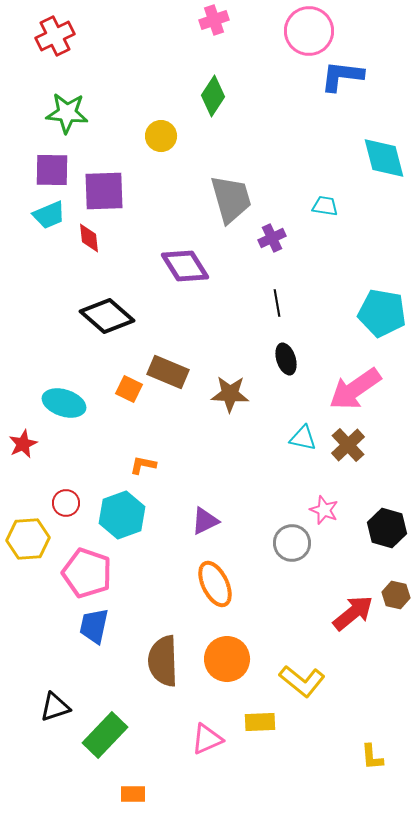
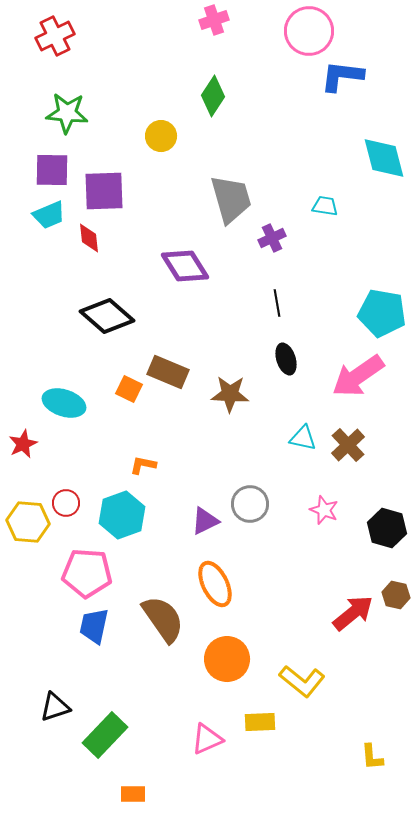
pink arrow at (355, 389): moved 3 px right, 13 px up
yellow hexagon at (28, 539): moved 17 px up; rotated 9 degrees clockwise
gray circle at (292, 543): moved 42 px left, 39 px up
pink pentagon at (87, 573): rotated 15 degrees counterclockwise
brown semicircle at (163, 661): moved 42 px up; rotated 147 degrees clockwise
